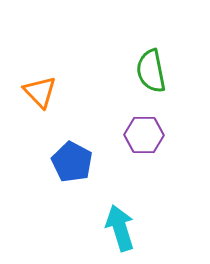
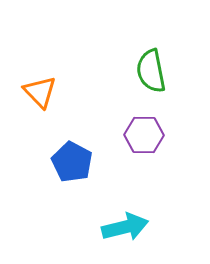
cyan arrow: moved 5 px right, 1 px up; rotated 93 degrees clockwise
